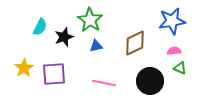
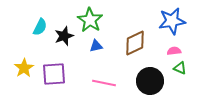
black star: moved 1 px up
